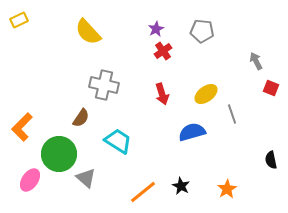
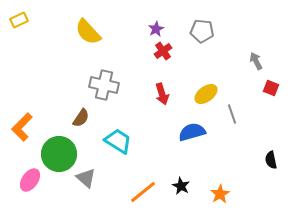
orange star: moved 7 px left, 5 px down
